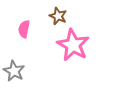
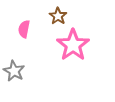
brown star: rotated 12 degrees clockwise
pink star: rotated 8 degrees clockwise
